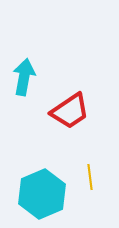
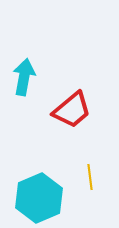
red trapezoid: moved 2 px right, 1 px up; rotated 6 degrees counterclockwise
cyan hexagon: moved 3 px left, 4 px down
